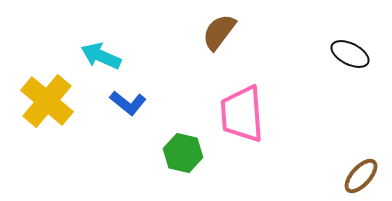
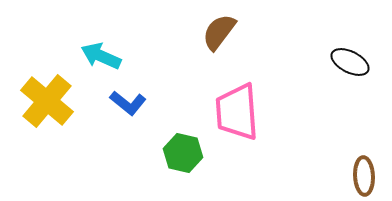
black ellipse: moved 8 px down
pink trapezoid: moved 5 px left, 2 px up
brown ellipse: moved 3 px right; rotated 45 degrees counterclockwise
